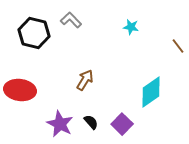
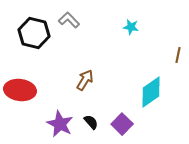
gray L-shape: moved 2 px left
brown line: moved 9 px down; rotated 49 degrees clockwise
